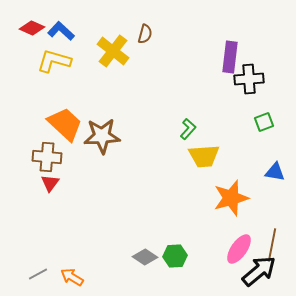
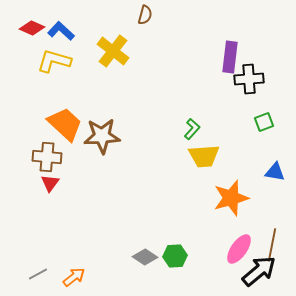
brown semicircle: moved 19 px up
green L-shape: moved 4 px right
orange arrow: moved 2 px right; rotated 110 degrees clockwise
